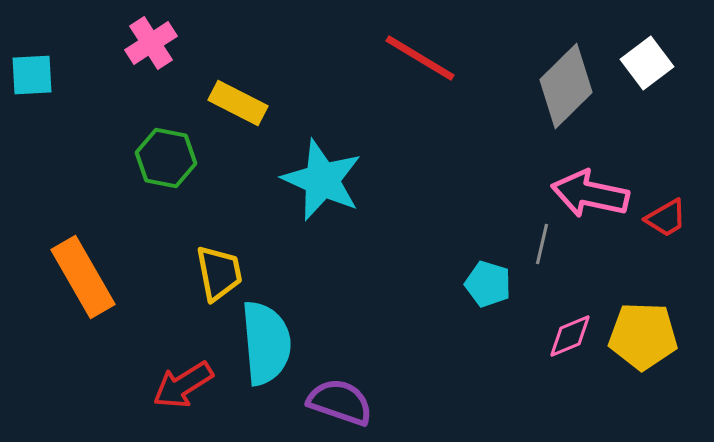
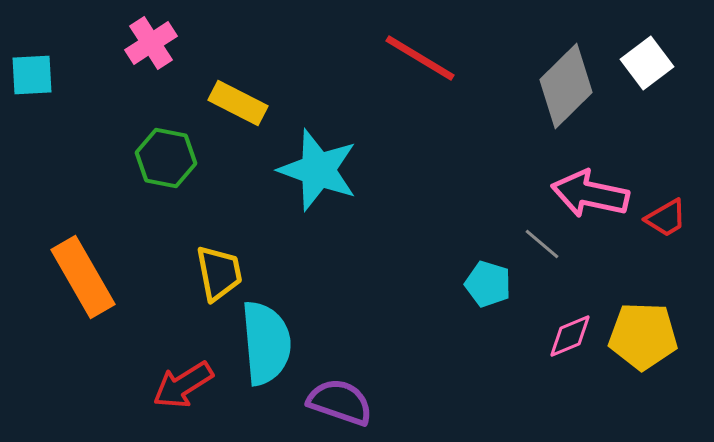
cyan star: moved 4 px left, 10 px up; rotated 4 degrees counterclockwise
gray line: rotated 63 degrees counterclockwise
